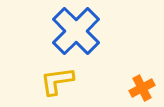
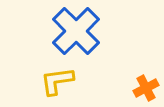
orange cross: moved 4 px right
